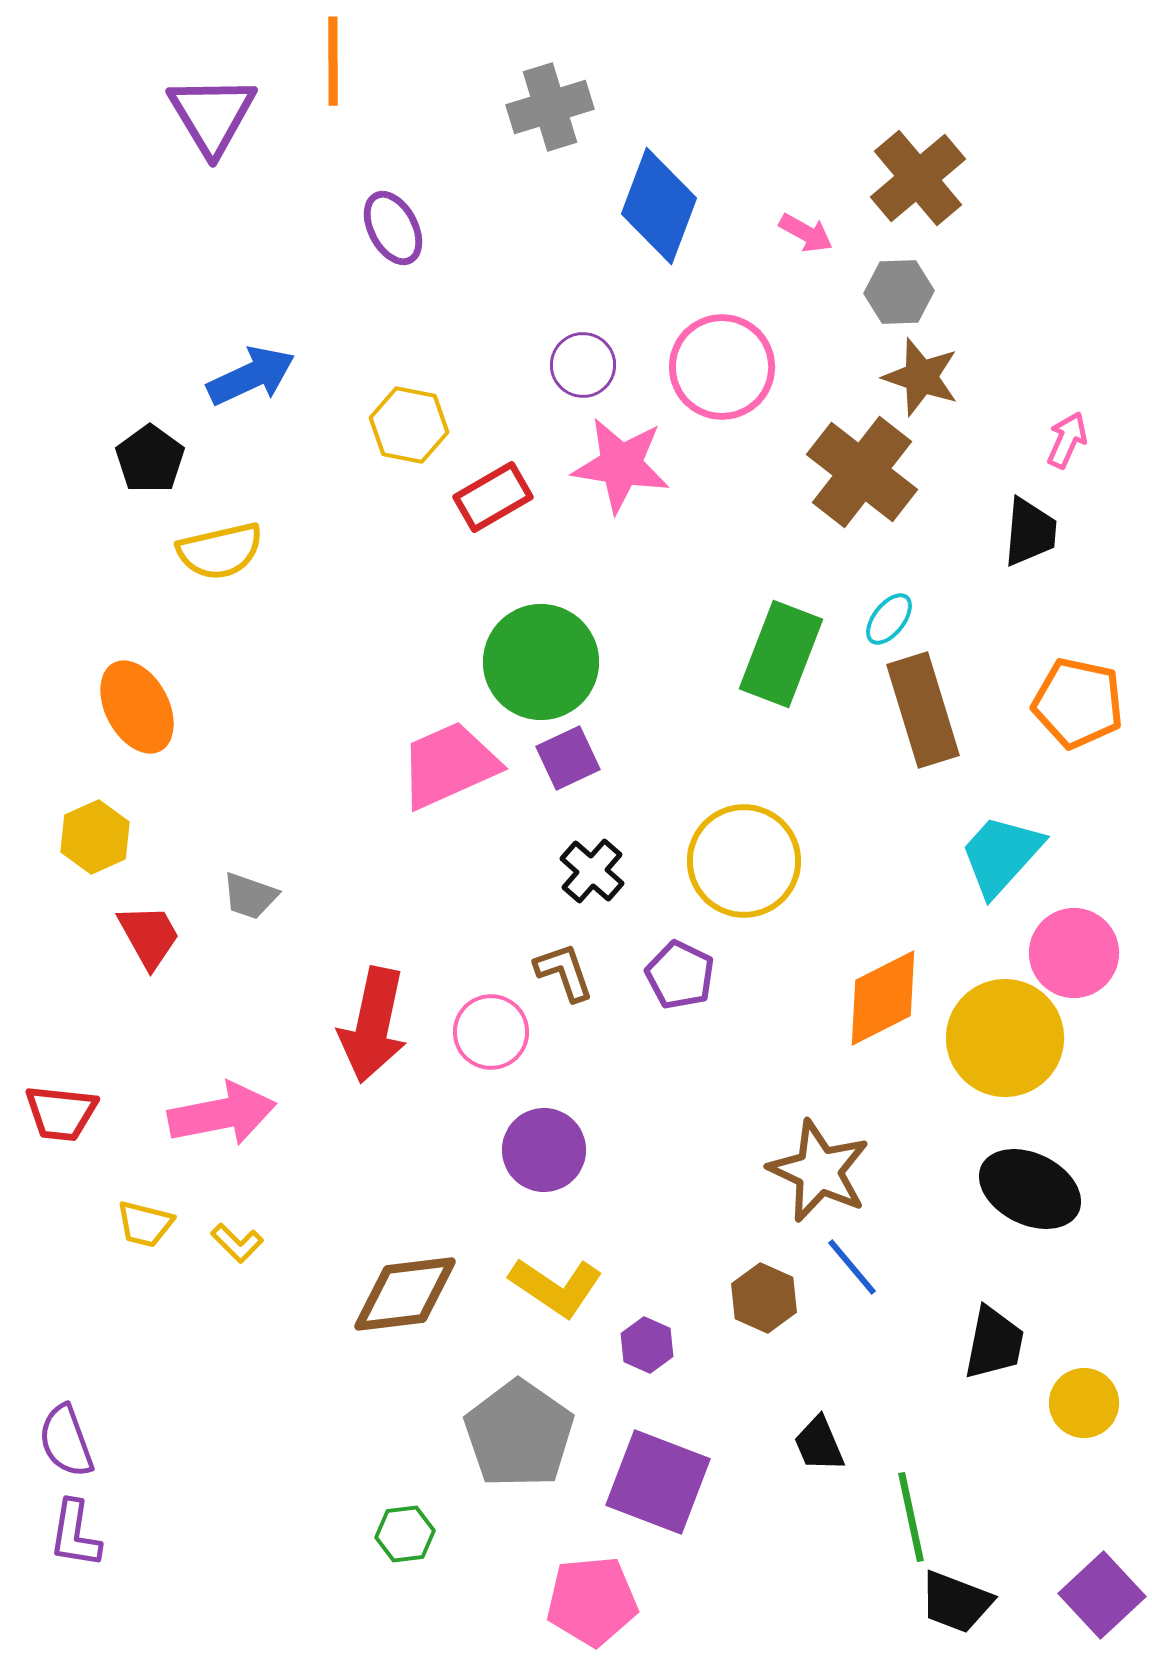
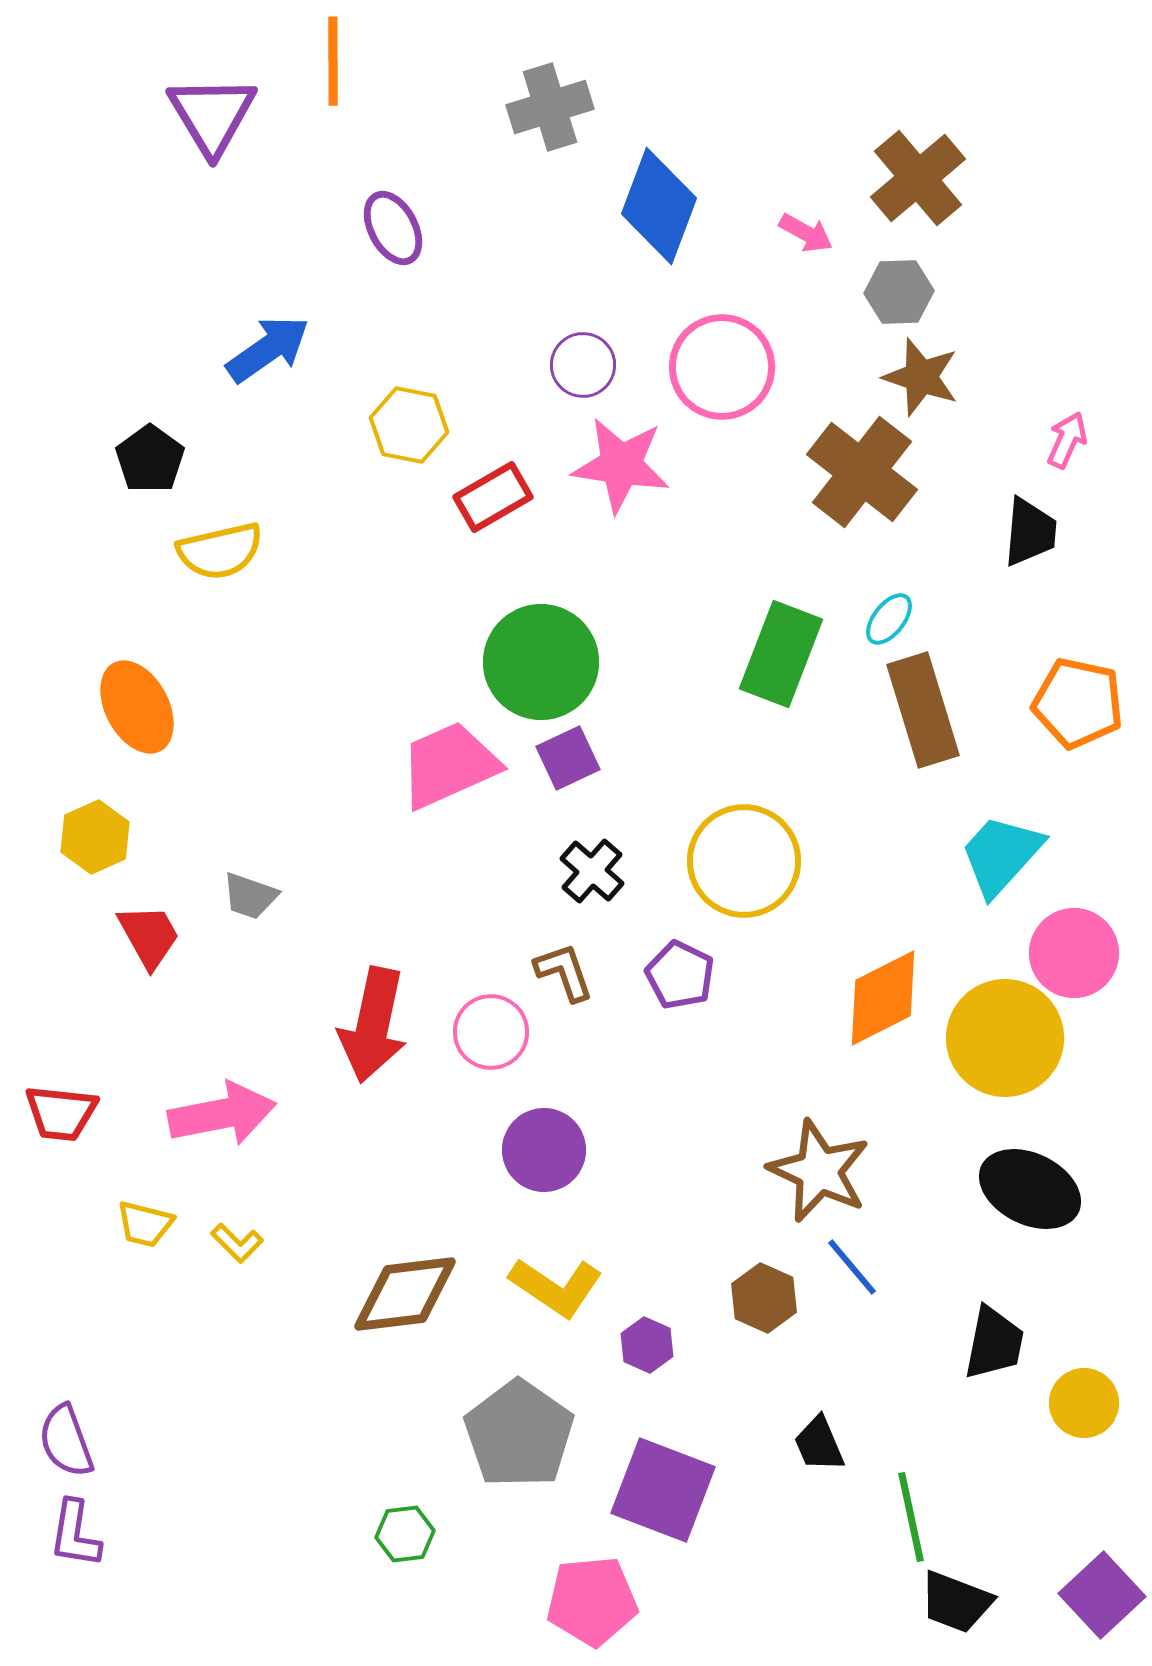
blue arrow at (251, 376): moved 17 px right, 27 px up; rotated 10 degrees counterclockwise
purple square at (658, 1482): moved 5 px right, 8 px down
